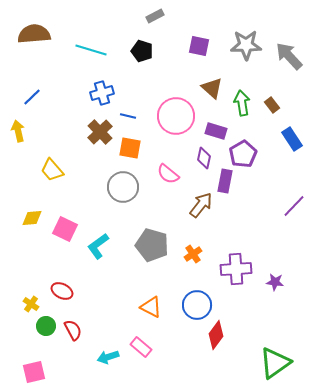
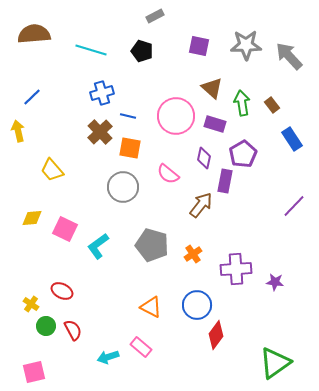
purple rectangle at (216, 131): moved 1 px left, 7 px up
